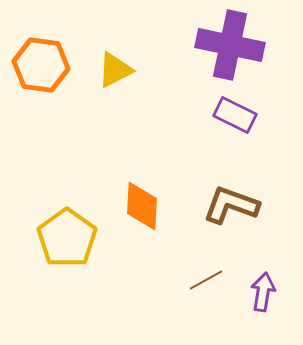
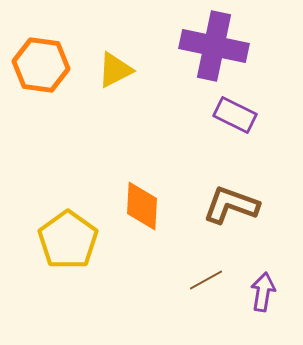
purple cross: moved 16 px left, 1 px down
yellow pentagon: moved 1 px right, 2 px down
